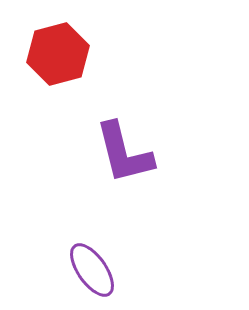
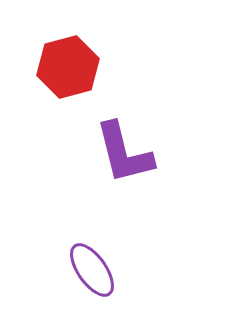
red hexagon: moved 10 px right, 13 px down
